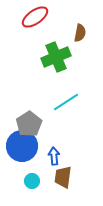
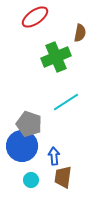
gray pentagon: rotated 20 degrees counterclockwise
cyan circle: moved 1 px left, 1 px up
